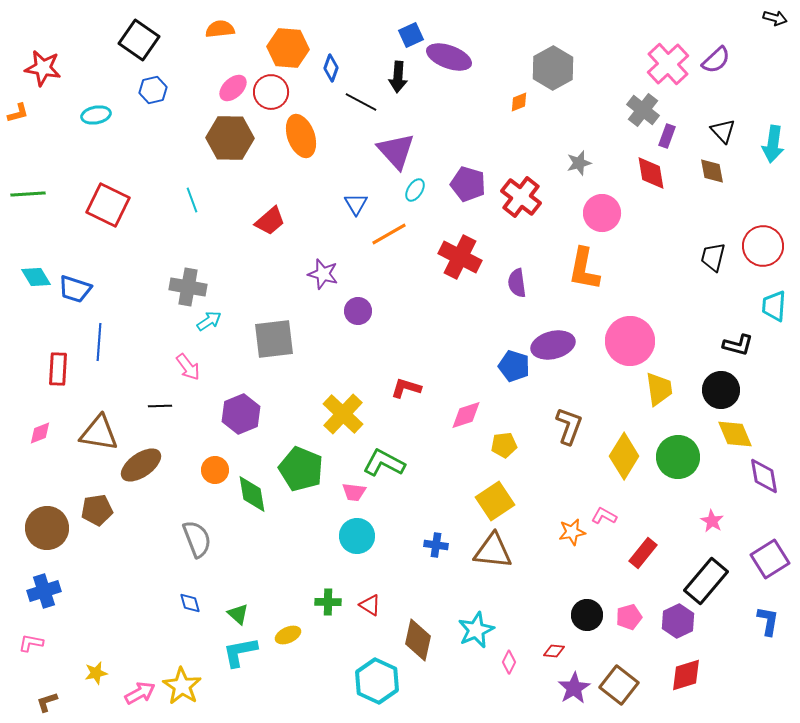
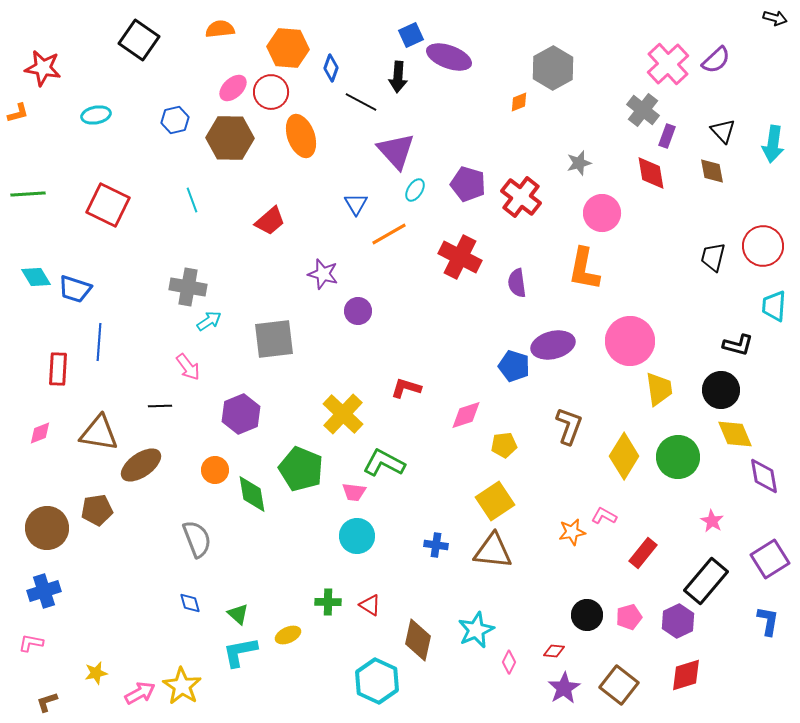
blue hexagon at (153, 90): moved 22 px right, 30 px down
purple star at (574, 688): moved 10 px left
